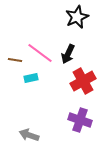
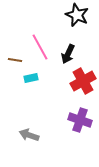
black star: moved 2 px up; rotated 25 degrees counterclockwise
pink line: moved 6 px up; rotated 24 degrees clockwise
